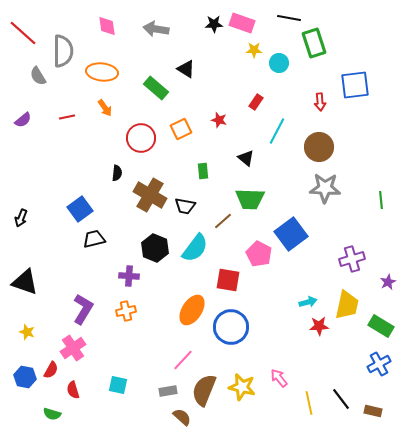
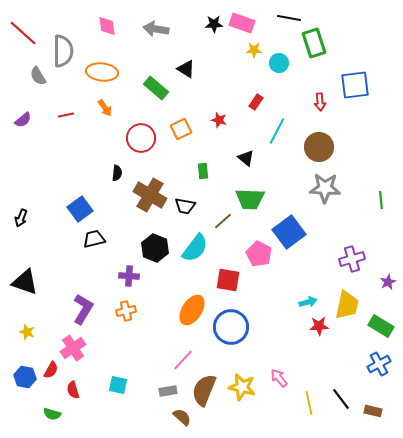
red line at (67, 117): moved 1 px left, 2 px up
blue square at (291, 234): moved 2 px left, 2 px up
